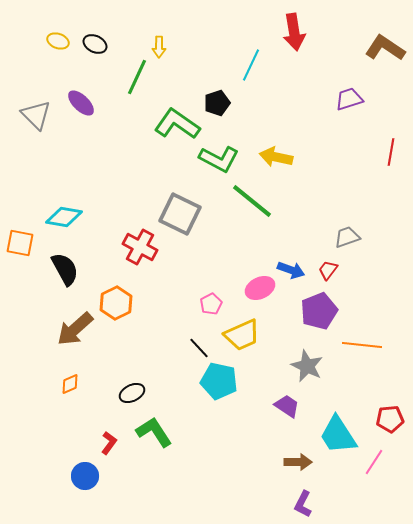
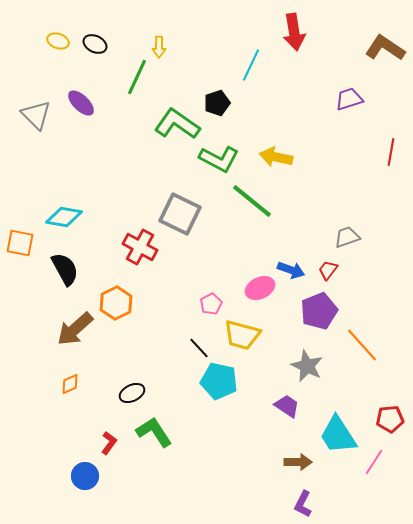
yellow trapezoid at (242, 335): rotated 39 degrees clockwise
orange line at (362, 345): rotated 42 degrees clockwise
